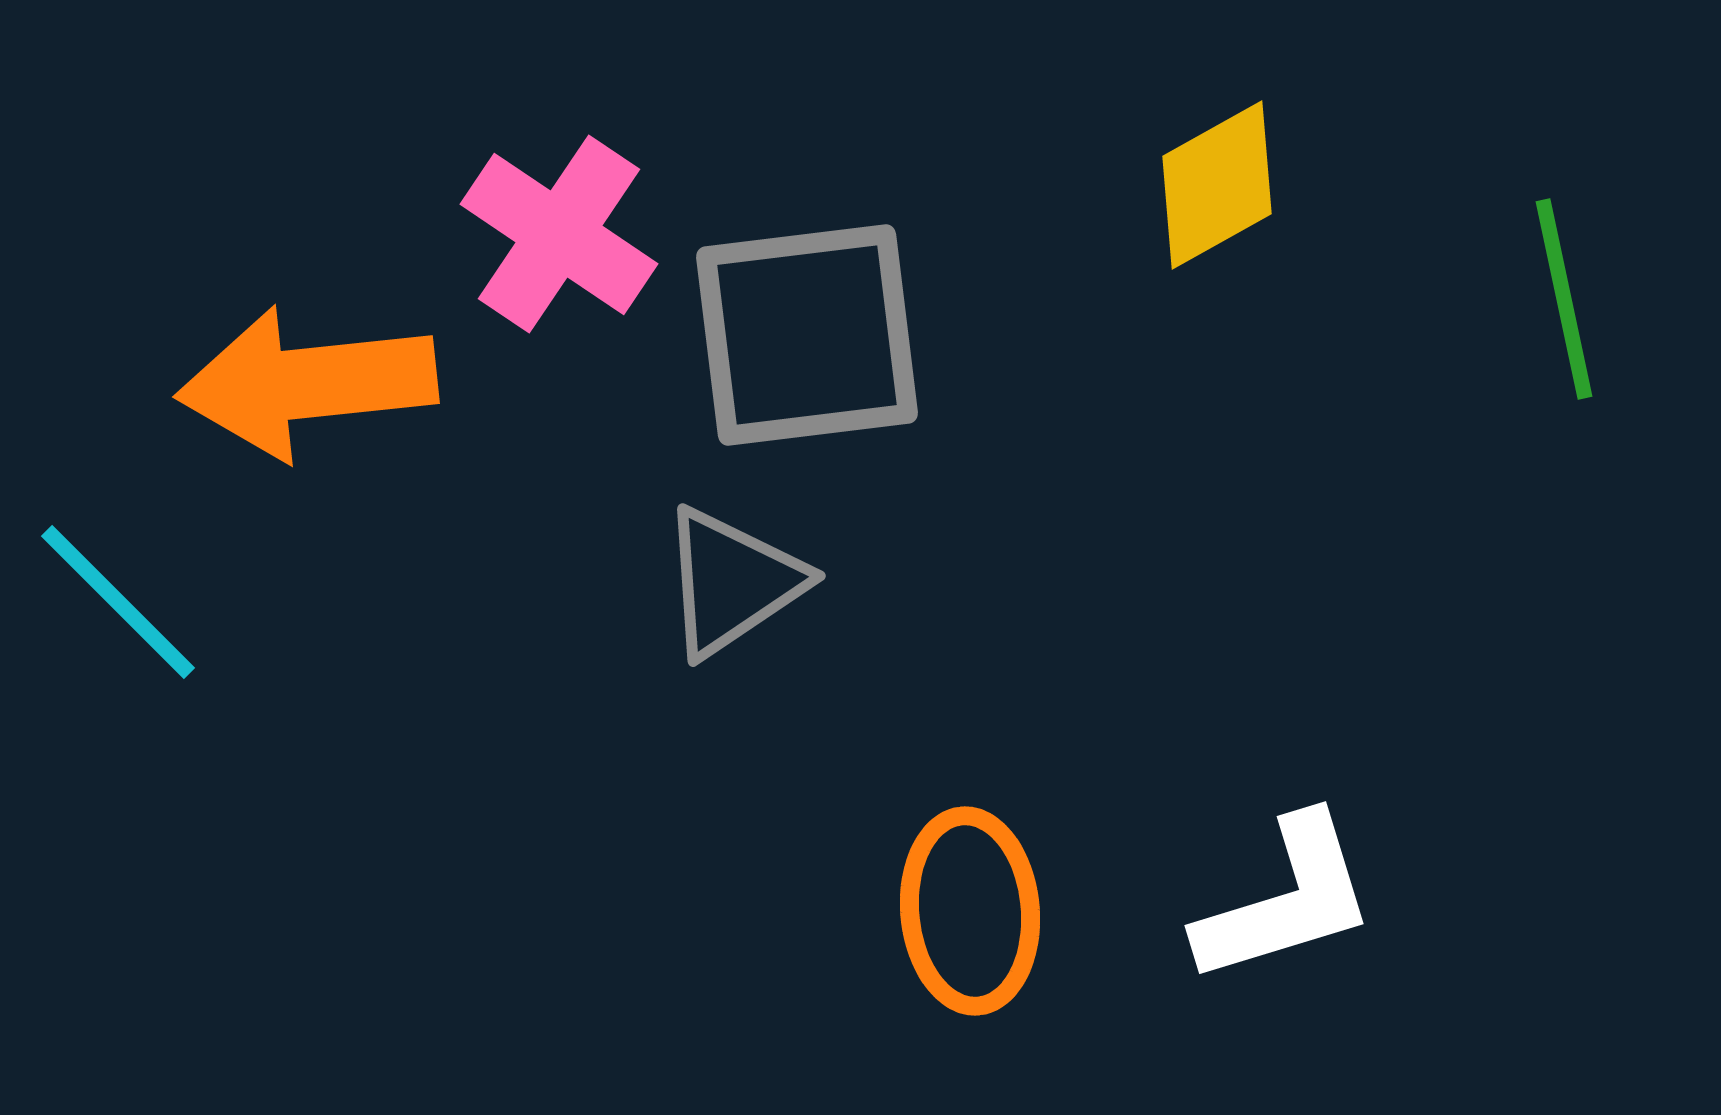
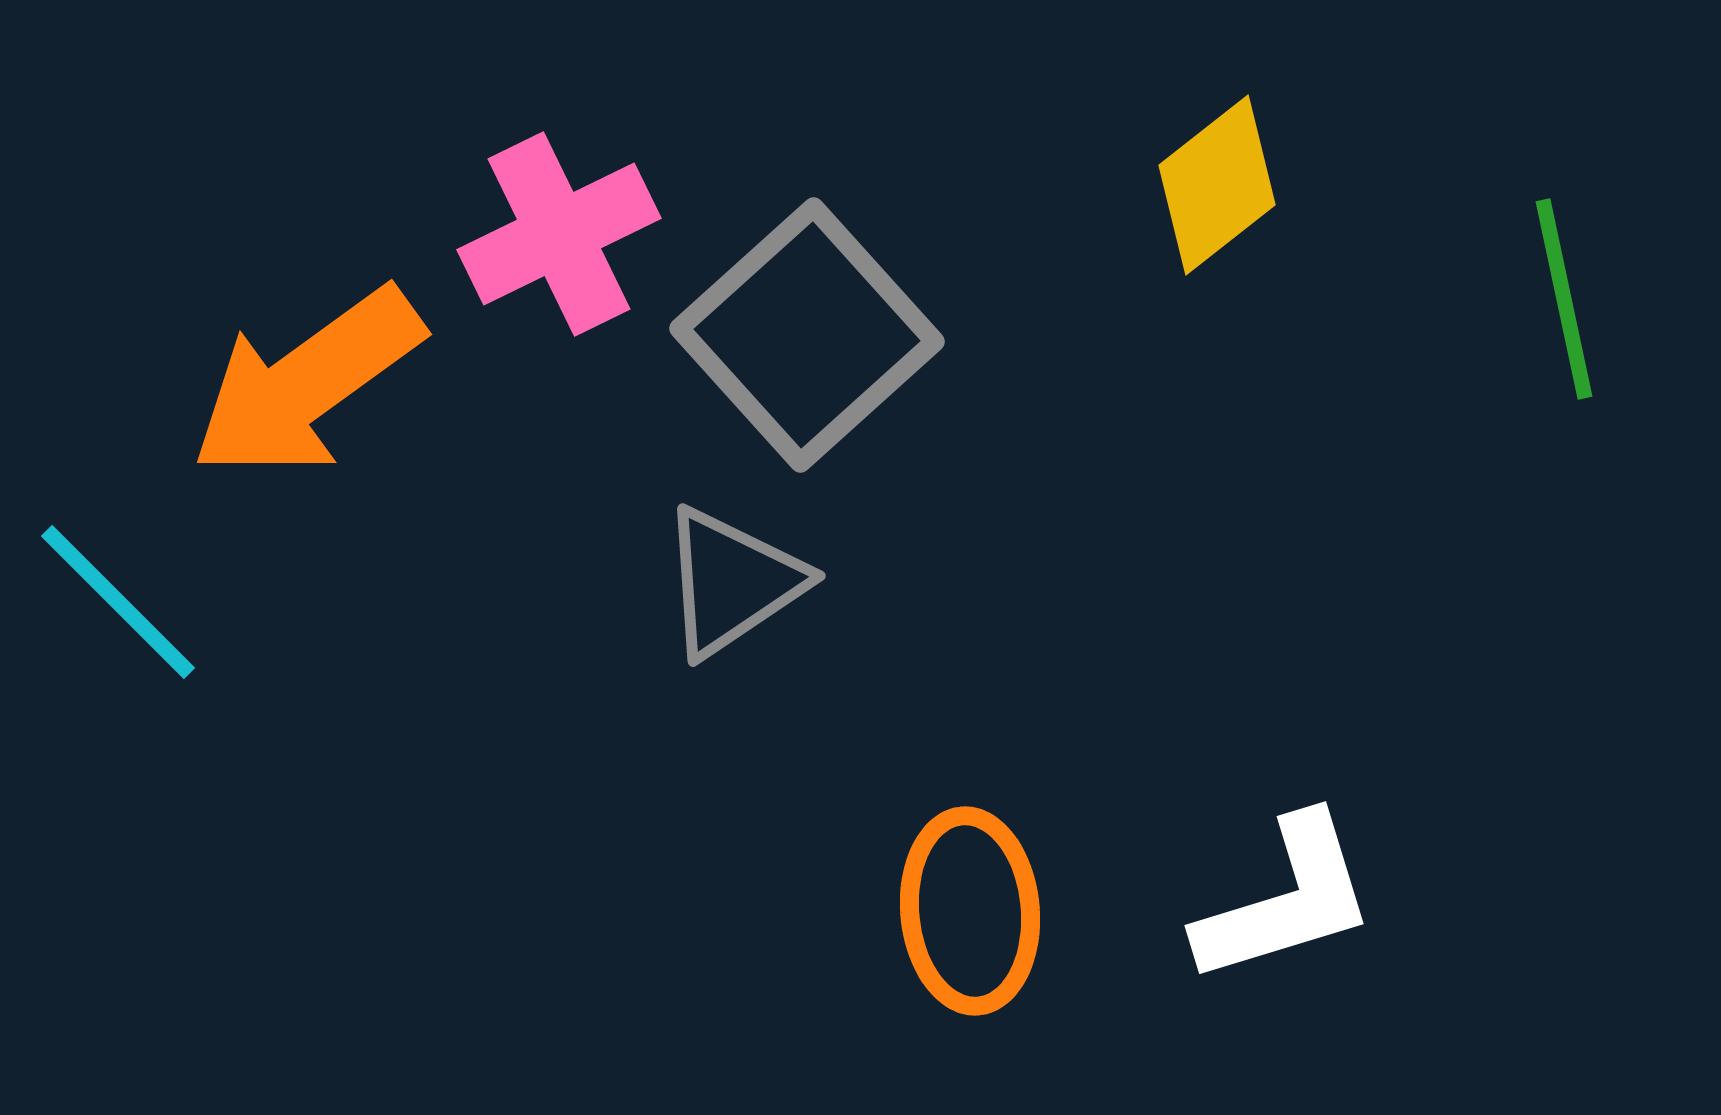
yellow diamond: rotated 9 degrees counterclockwise
pink cross: rotated 30 degrees clockwise
gray square: rotated 35 degrees counterclockwise
orange arrow: rotated 30 degrees counterclockwise
